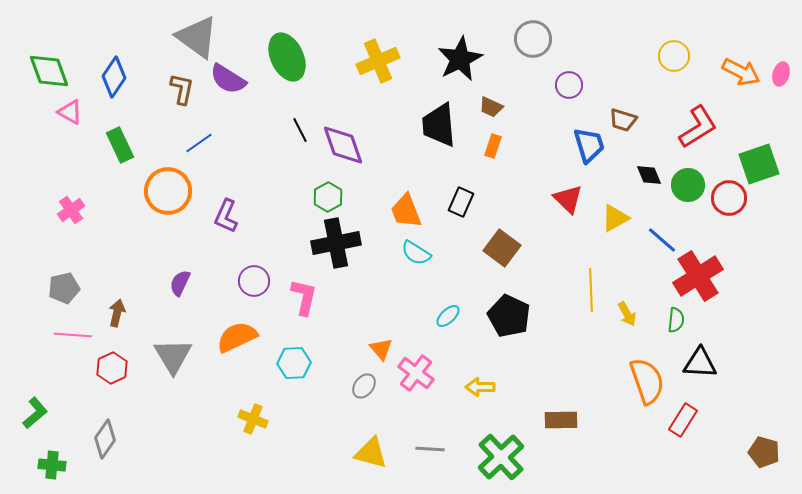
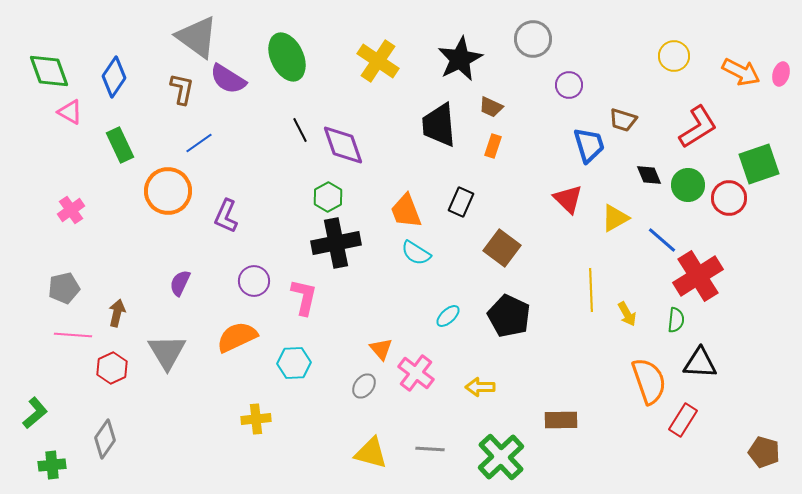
yellow cross at (378, 61): rotated 33 degrees counterclockwise
gray triangle at (173, 356): moved 6 px left, 4 px up
orange semicircle at (647, 381): moved 2 px right
yellow cross at (253, 419): moved 3 px right; rotated 28 degrees counterclockwise
green cross at (52, 465): rotated 12 degrees counterclockwise
